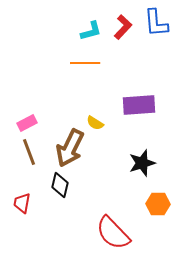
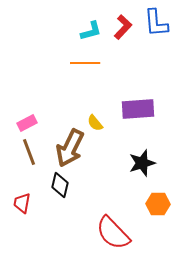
purple rectangle: moved 1 px left, 4 px down
yellow semicircle: rotated 18 degrees clockwise
